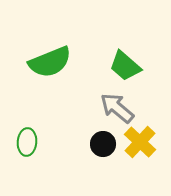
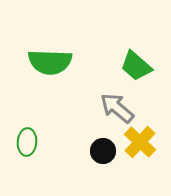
green semicircle: rotated 24 degrees clockwise
green trapezoid: moved 11 px right
black circle: moved 7 px down
